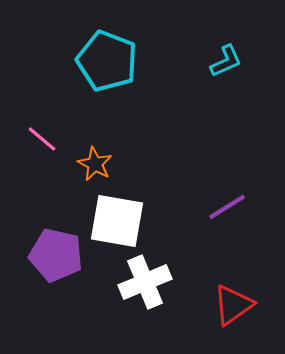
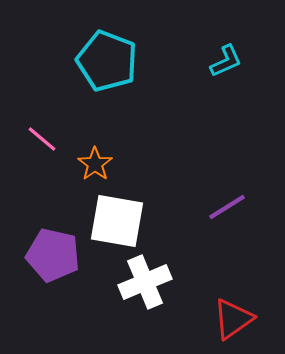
orange star: rotated 8 degrees clockwise
purple pentagon: moved 3 px left
red triangle: moved 14 px down
